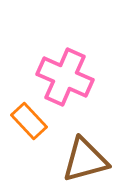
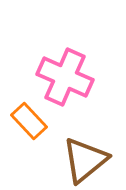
brown triangle: rotated 24 degrees counterclockwise
